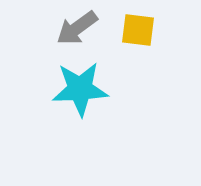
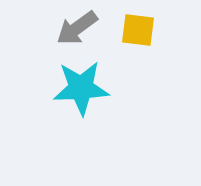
cyan star: moved 1 px right, 1 px up
